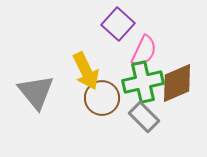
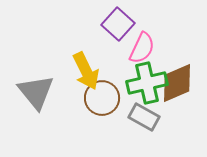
pink semicircle: moved 2 px left, 3 px up
green cross: moved 4 px right, 1 px down
gray rectangle: rotated 16 degrees counterclockwise
